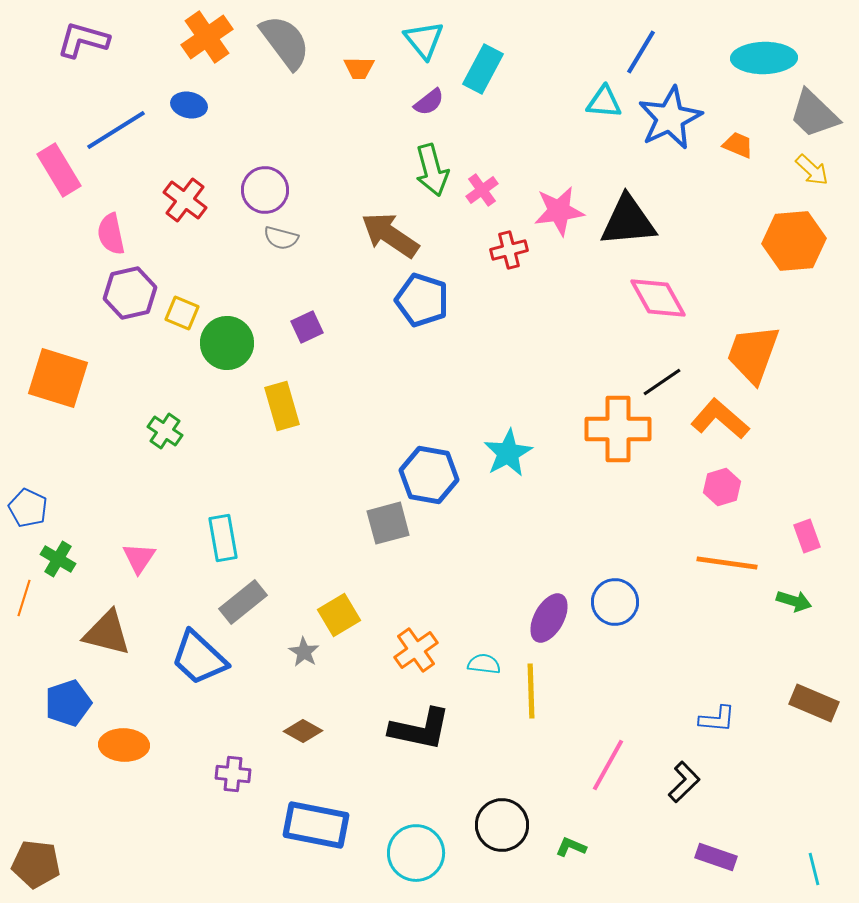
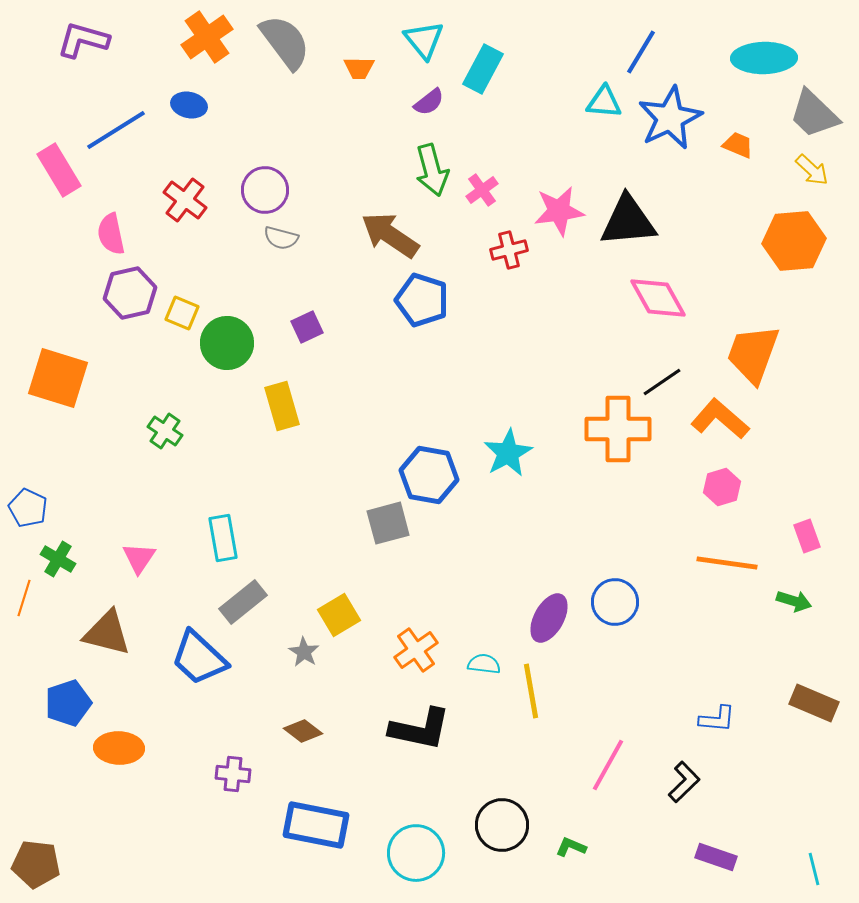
yellow line at (531, 691): rotated 8 degrees counterclockwise
brown diamond at (303, 731): rotated 9 degrees clockwise
orange ellipse at (124, 745): moved 5 px left, 3 px down
